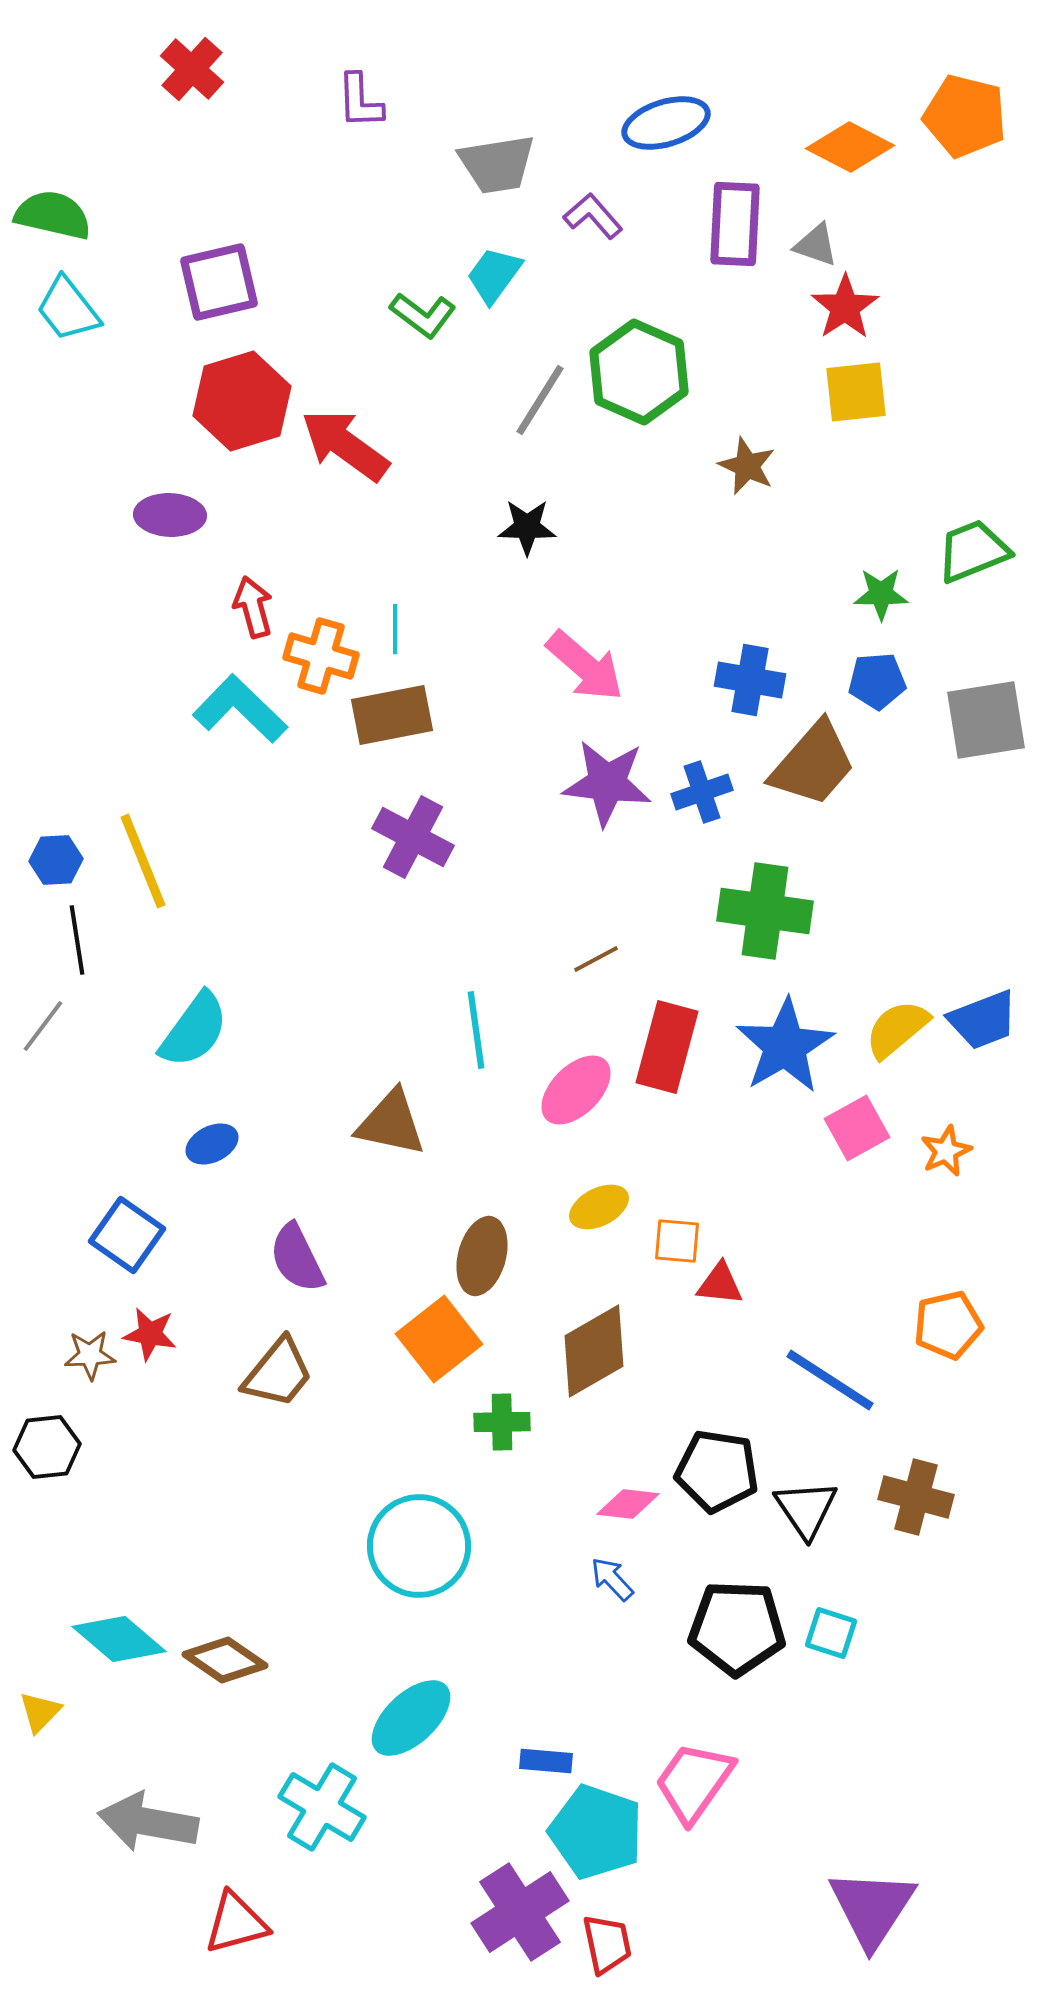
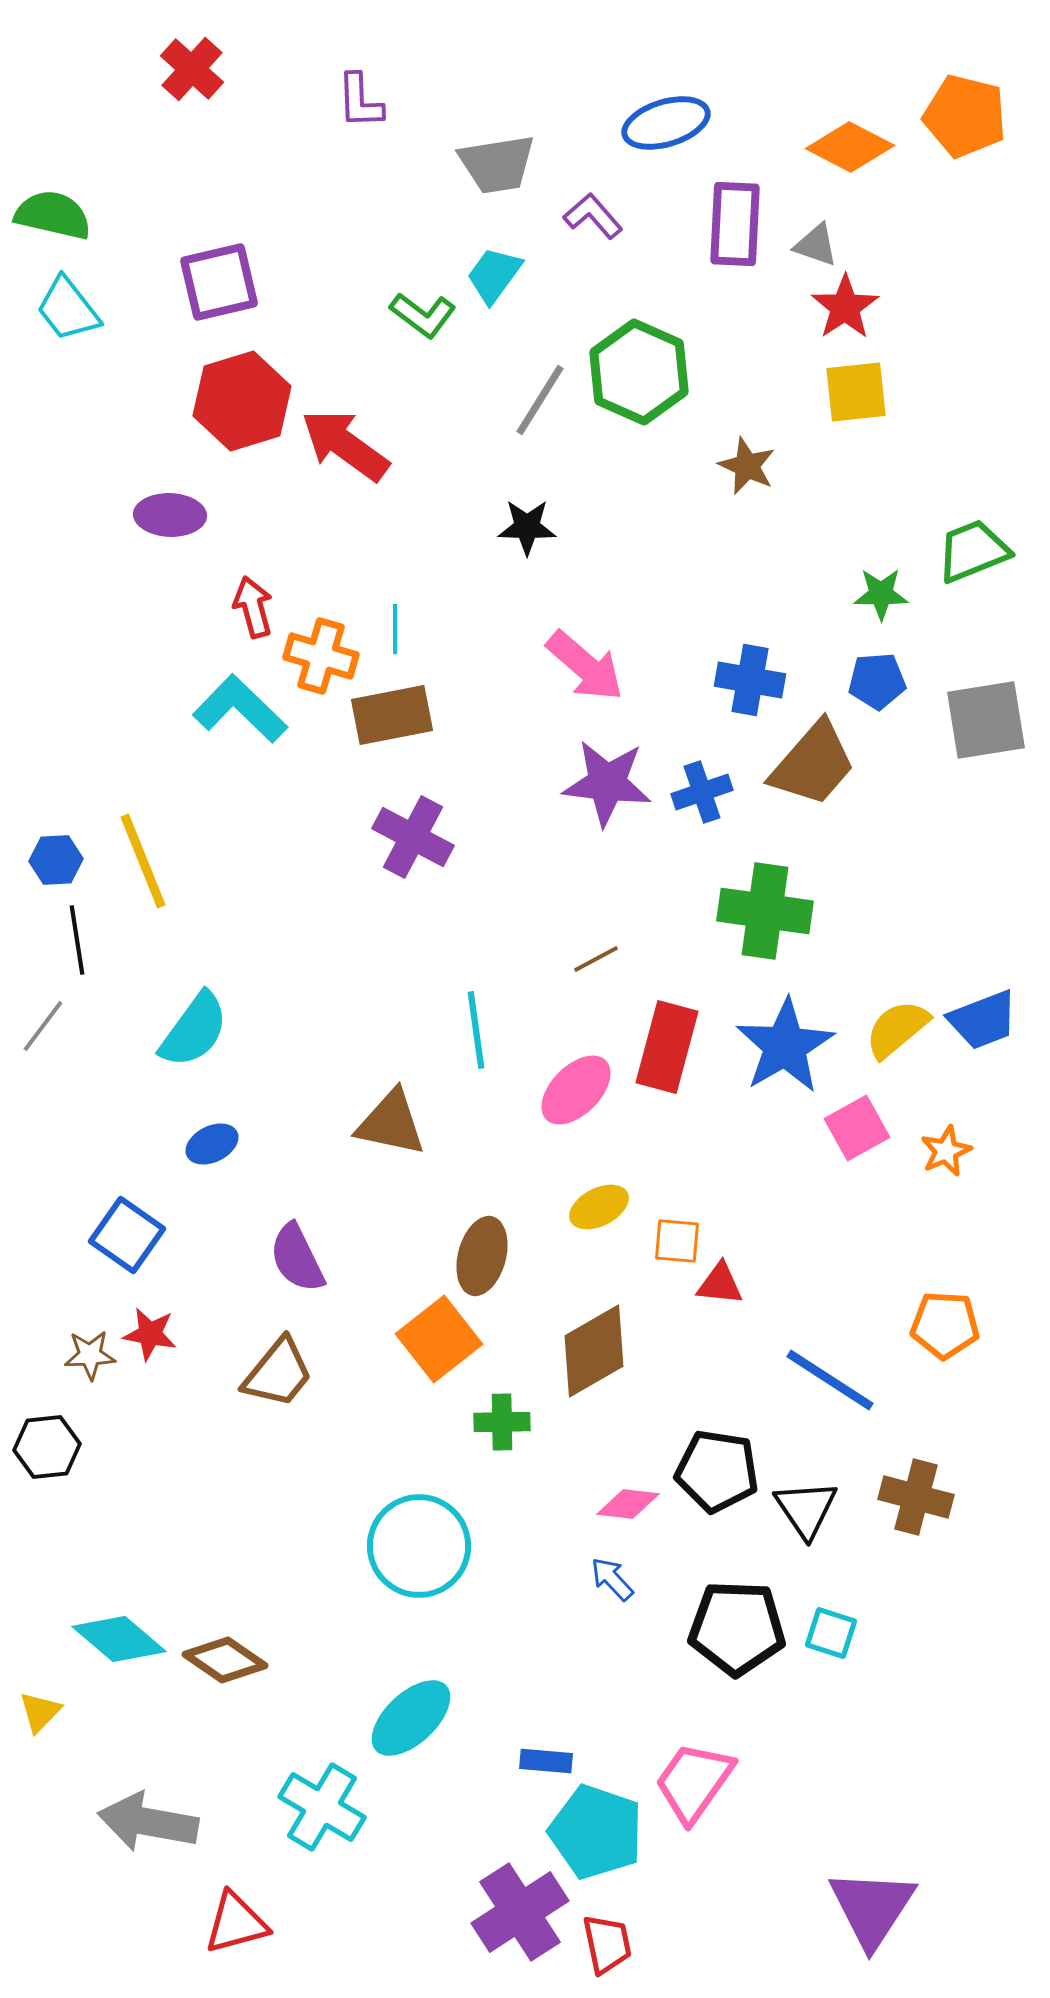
orange pentagon at (948, 1325): moved 3 px left; rotated 16 degrees clockwise
